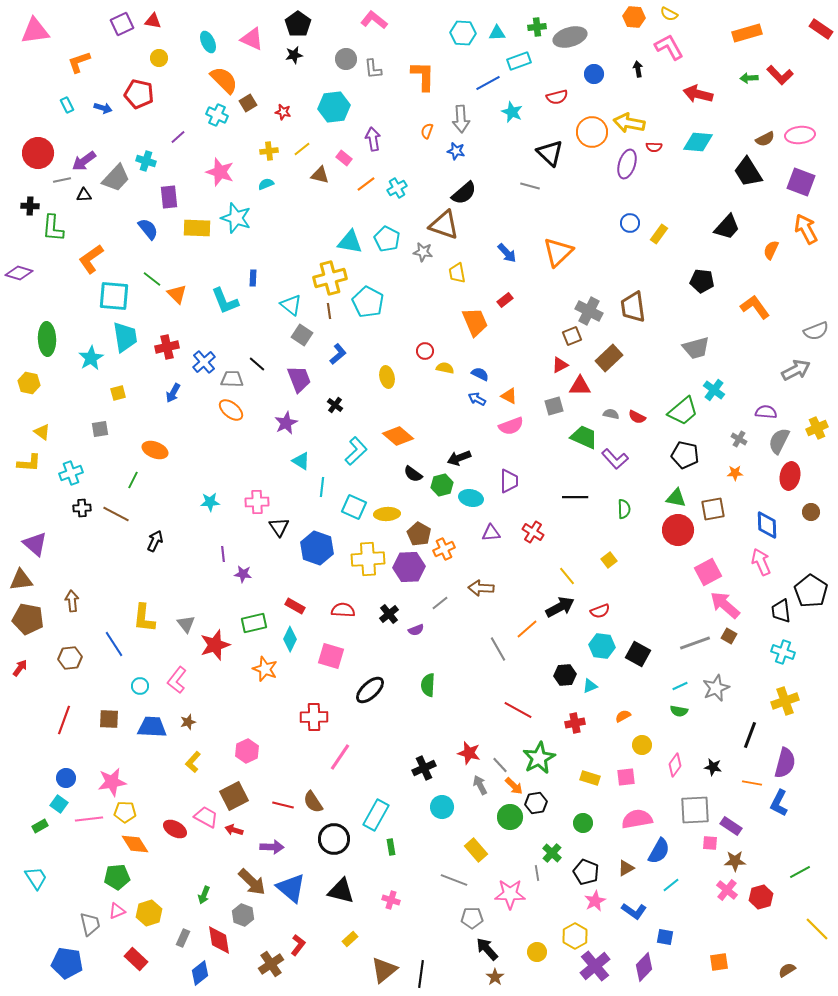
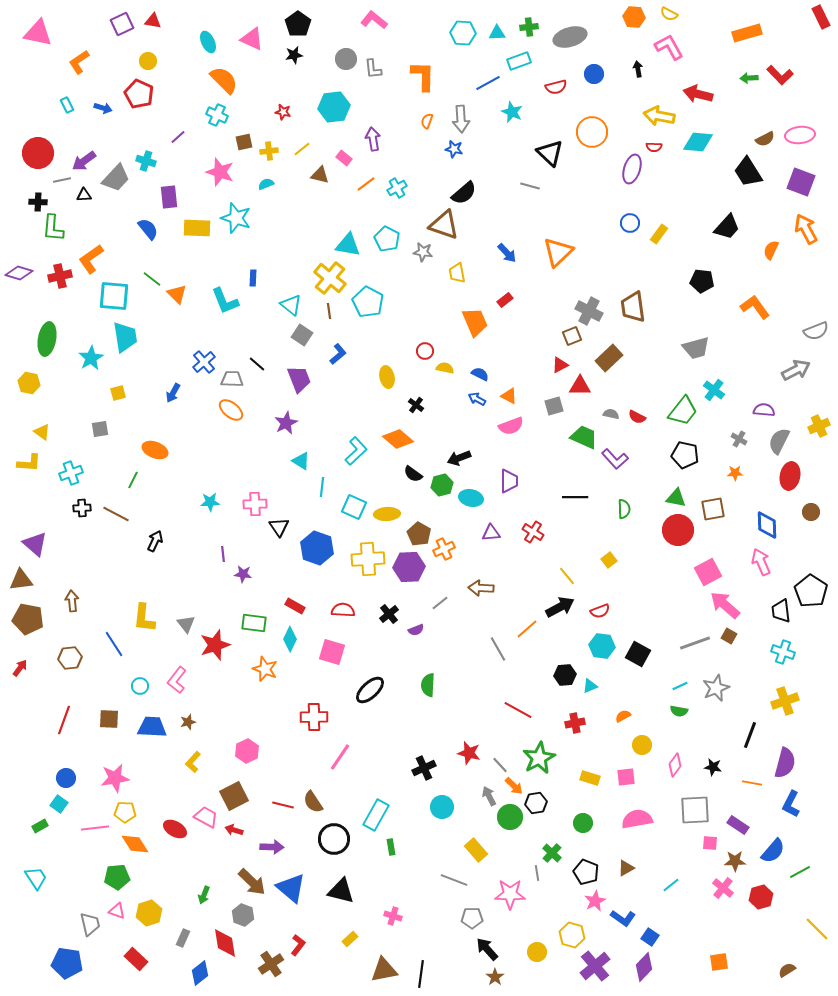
green cross at (537, 27): moved 8 px left
red rectangle at (821, 29): moved 12 px up; rotated 30 degrees clockwise
pink triangle at (35, 31): moved 3 px right, 2 px down; rotated 20 degrees clockwise
yellow circle at (159, 58): moved 11 px left, 3 px down
orange L-shape at (79, 62): rotated 15 degrees counterclockwise
red pentagon at (139, 94): rotated 12 degrees clockwise
red semicircle at (557, 97): moved 1 px left, 10 px up
brown square at (248, 103): moved 4 px left, 39 px down; rotated 18 degrees clockwise
yellow arrow at (629, 123): moved 30 px right, 7 px up
orange semicircle at (427, 131): moved 10 px up
blue star at (456, 151): moved 2 px left, 2 px up
purple ellipse at (627, 164): moved 5 px right, 5 px down
black cross at (30, 206): moved 8 px right, 4 px up
cyan triangle at (350, 242): moved 2 px left, 3 px down
yellow cross at (330, 278): rotated 36 degrees counterclockwise
green ellipse at (47, 339): rotated 12 degrees clockwise
red cross at (167, 347): moved 107 px left, 71 px up
black cross at (335, 405): moved 81 px right
green trapezoid at (683, 411): rotated 12 degrees counterclockwise
purple semicircle at (766, 412): moved 2 px left, 2 px up
yellow cross at (817, 428): moved 2 px right, 2 px up
orange diamond at (398, 436): moved 3 px down
pink cross at (257, 502): moved 2 px left, 2 px down
green rectangle at (254, 623): rotated 20 degrees clockwise
pink square at (331, 656): moved 1 px right, 4 px up
pink star at (112, 782): moved 3 px right, 4 px up
gray arrow at (480, 785): moved 9 px right, 11 px down
blue L-shape at (779, 803): moved 12 px right, 1 px down
pink line at (89, 819): moved 6 px right, 9 px down
purple rectangle at (731, 826): moved 7 px right, 1 px up
blue semicircle at (659, 851): moved 114 px right; rotated 12 degrees clockwise
pink cross at (727, 890): moved 4 px left, 2 px up
pink cross at (391, 900): moved 2 px right, 16 px down
pink triangle at (117, 911): rotated 42 degrees clockwise
blue L-shape at (634, 911): moved 11 px left, 7 px down
yellow hexagon at (575, 936): moved 3 px left, 1 px up; rotated 15 degrees counterclockwise
blue square at (665, 937): moved 15 px left; rotated 24 degrees clockwise
red diamond at (219, 940): moved 6 px right, 3 px down
brown triangle at (384, 970): rotated 28 degrees clockwise
